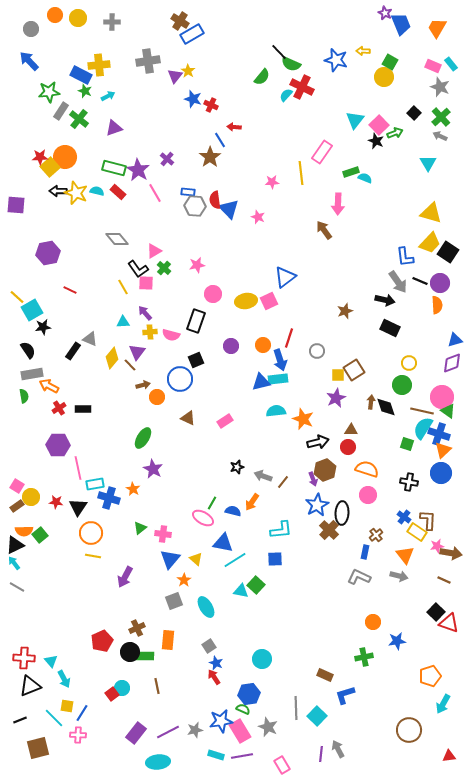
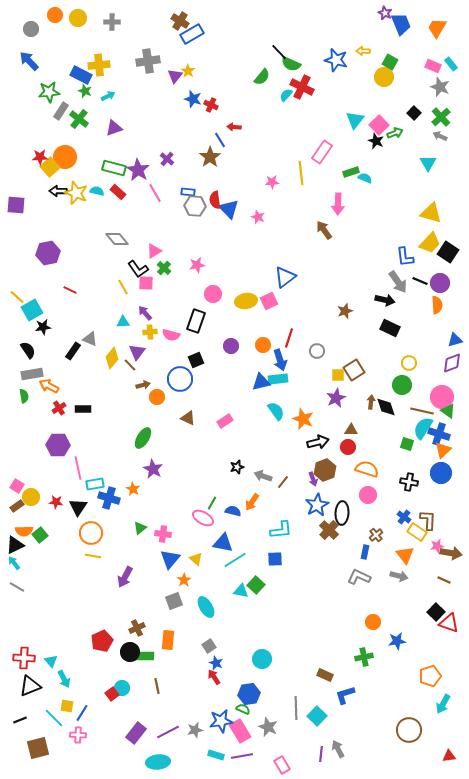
cyan semicircle at (276, 411): rotated 60 degrees clockwise
